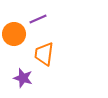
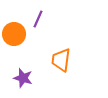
purple line: rotated 42 degrees counterclockwise
orange trapezoid: moved 17 px right, 6 px down
